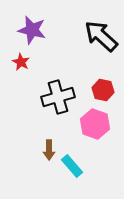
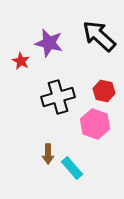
purple star: moved 17 px right, 13 px down
black arrow: moved 2 px left
red star: moved 1 px up
red hexagon: moved 1 px right, 1 px down
brown arrow: moved 1 px left, 4 px down
cyan rectangle: moved 2 px down
